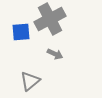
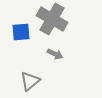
gray cross: moved 2 px right; rotated 32 degrees counterclockwise
